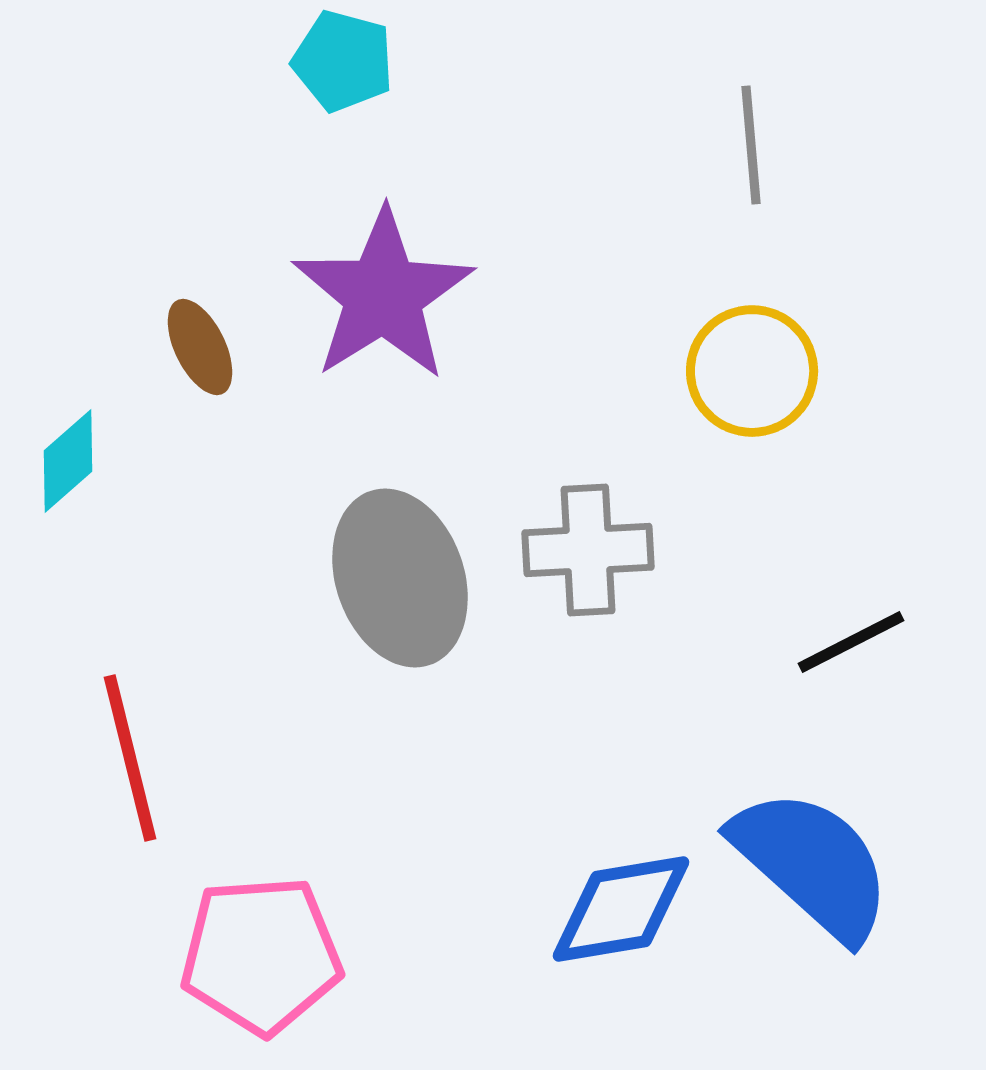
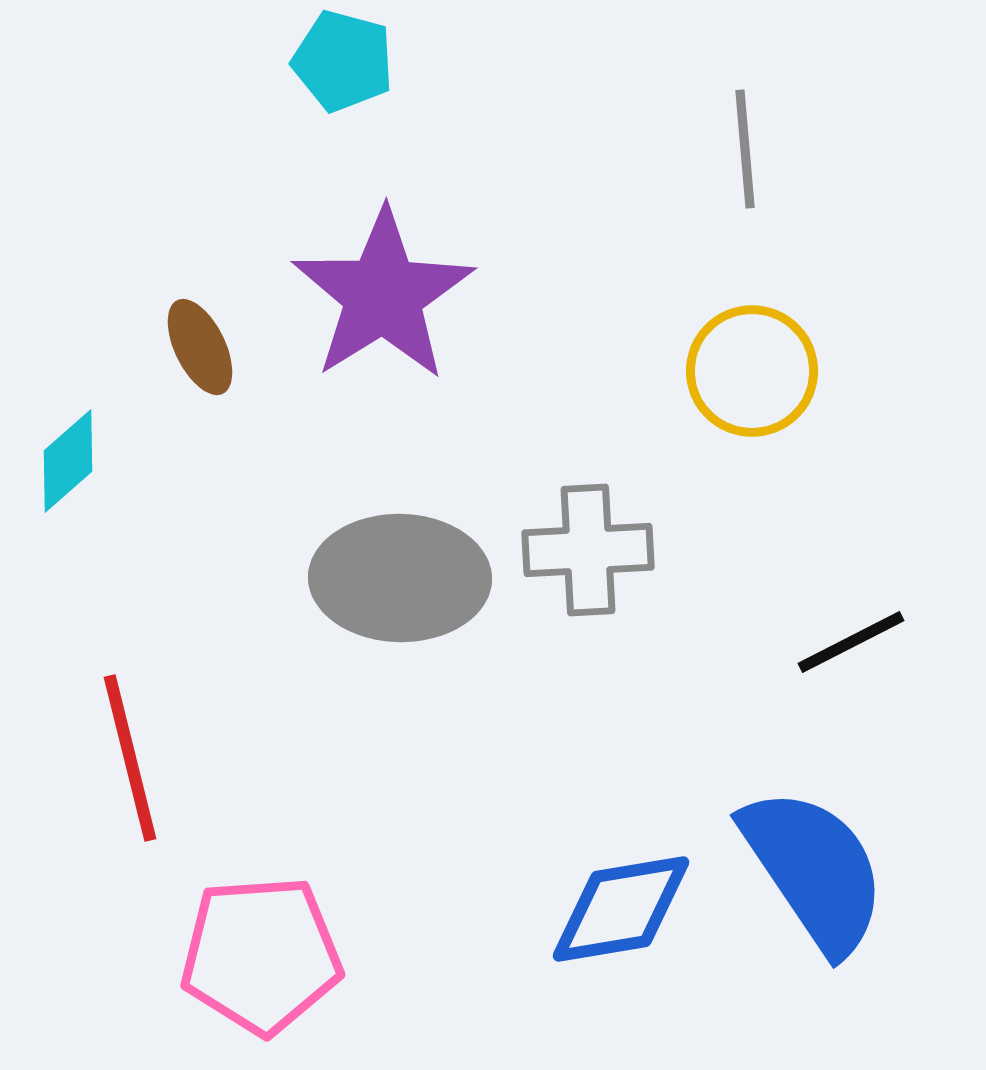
gray line: moved 6 px left, 4 px down
gray ellipse: rotated 70 degrees counterclockwise
blue semicircle: moved 2 px right, 6 px down; rotated 14 degrees clockwise
